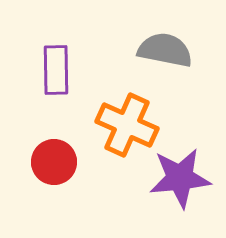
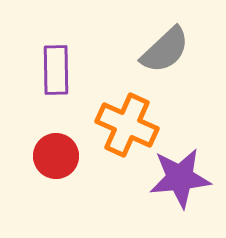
gray semicircle: rotated 126 degrees clockwise
red circle: moved 2 px right, 6 px up
